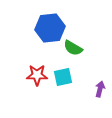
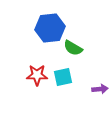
purple arrow: rotated 70 degrees clockwise
